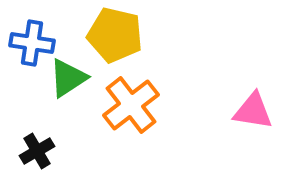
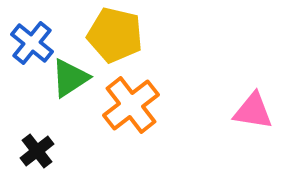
blue cross: rotated 30 degrees clockwise
green triangle: moved 2 px right
black cross: rotated 8 degrees counterclockwise
